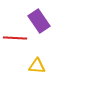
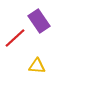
red line: rotated 45 degrees counterclockwise
